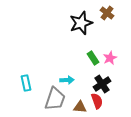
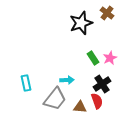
gray trapezoid: rotated 20 degrees clockwise
